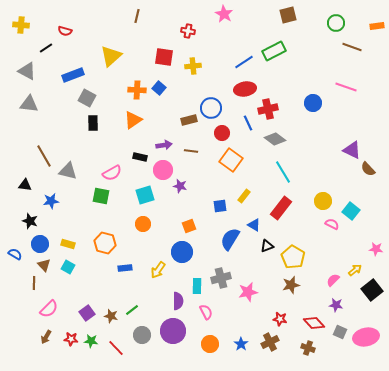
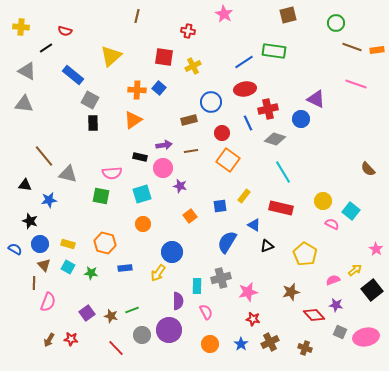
yellow cross at (21, 25): moved 2 px down
orange rectangle at (377, 26): moved 24 px down
green rectangle at (274, 51): rotated 35 degrees clockwise
yellow cross at (193, 66): rotated 21 degrees counterclockwise
blue rectangle at (73, 75): rotated 60 degrees clockwise
pink line at (346, 87): moved 10 px right, 3 px up
gray square at (87, 98): moved 3 px right, 2 px down
blue circle at (313, 103): moved 12 px left, 16 px down
gray triangle at (29, 104): moved 5 px left
blue circle at (211, 108): moved 6 px up
gray diamond at (275, 139): rotated 20 degrees counterclockwise
purple triangle at (352, 150): moved 36 px left, 51 px up
brown line at (191, 151): rotated 16 degrees counterclockwise
brown line at (44, 156): rotated 10 degrees counterclockwise
orange square at (231, 160): moved 3 px left
pink circle at (163, 170): moved 2 px up
gray triangle at (68, 171): moved 3 px down
pink semicircle at (112, 173): rotated 24 degrees clockwise
cyan square at (145, 195): moved 3 px left, 1 px up
blue star at (51, 201): moved 2 px left, 1 px up
red rectangle at (281, 208): rotated 65 degrees clockwise
orange square at (189, 226): moved 1 px right, 10 px up; rotated 16 degrees counterclockwise
blue semicircle at (230, 239): moved 3 px left, 3 px down
pink star at (376, 249): rotated 24 degrees clockwise
blue circle at (182, 252): moved 10 px left
blue semicircle at (15, 254): moved 5 px up
yellow pentagon at (293, 257): moved 12 px right, 3 px up
yellow arrow at (158, 270): moved 3 px down
pink semicircle at (333, 280): rotated 24 degrees clockwise
brown star at (291, 285): moved 7 px down
pink semicircle at (49, 309): moved 1 px left, 7 px up; rotated 24 degrees counterclockwise
green line at (132, 310): rotated 16 degrees clockwise
red star at (280, 319): moved 27 px left
red diamond at (314, 323): moved 8 px up
purple circle at (173, 331): moved 4 px left, 1 px up
brown arrow at (46, 337): moved 3 px right, 3 px down
green star at (91, 341): moved 68 px up
brown cross at (308, 348): moved 3 px left
